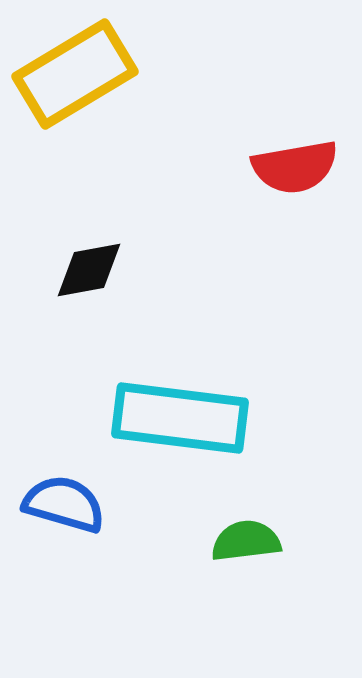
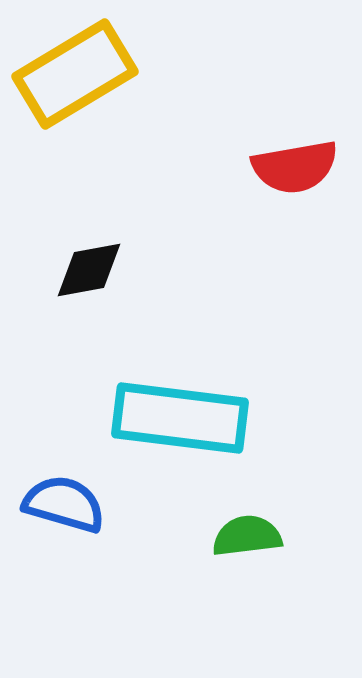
green semicircle: moved 1 px right, 5 px up
